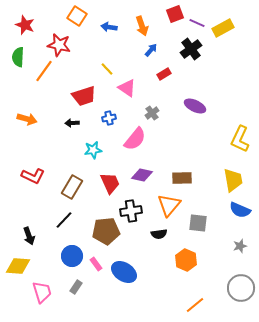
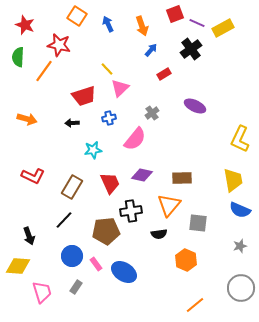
blue arrow at (109, 27): moved 1 px left, 3 px up; rotated 56 degrees clockwise
pink triangle at (127, 88): moved 7 px left; rotated 42 degrees clockwise
